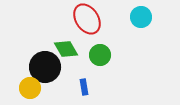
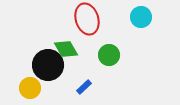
red ellipse: rotated 16 degrees clockwise
green circle: moved 9 px right
black circle: moved 3 px right, 2 px up
blue rectangle: rotated 56 degrees clockwise
